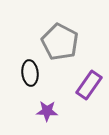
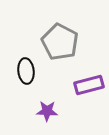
black ellipse: moved 4 px left, 2 px up
purple rectangle: rotated 40 degrees clockwise
